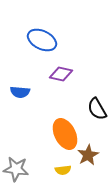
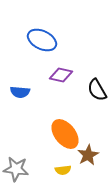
purple diamond: moved 1 px down
black semicircle: moved 19 px up
orange ellipse: rotated 12 degrees counterclockwise
